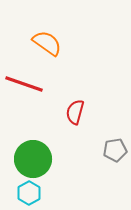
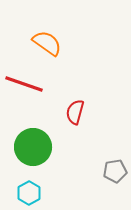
gray pentagon: moved 21 px down
green circle: moved 12 px up
